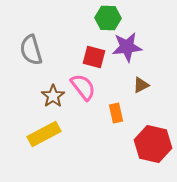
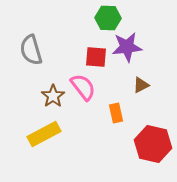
red square: moved 2 px right; rotated 10 degrees counterclockwise
